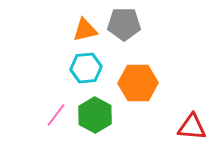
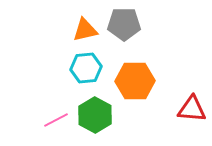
orange hexagon: moved 3 px left, 2 px up
pink line: moved 5 px down; rotated 25 degrees clockwise
red triangle: moved 18 px up
